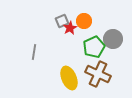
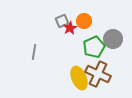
yellow ellipse: moved 10 px right
